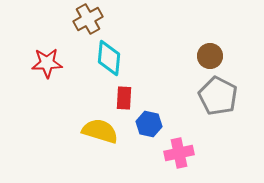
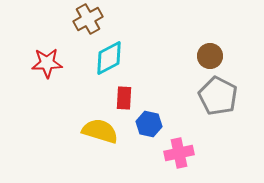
cyan diamond: rotated 57 degrees clockwise
